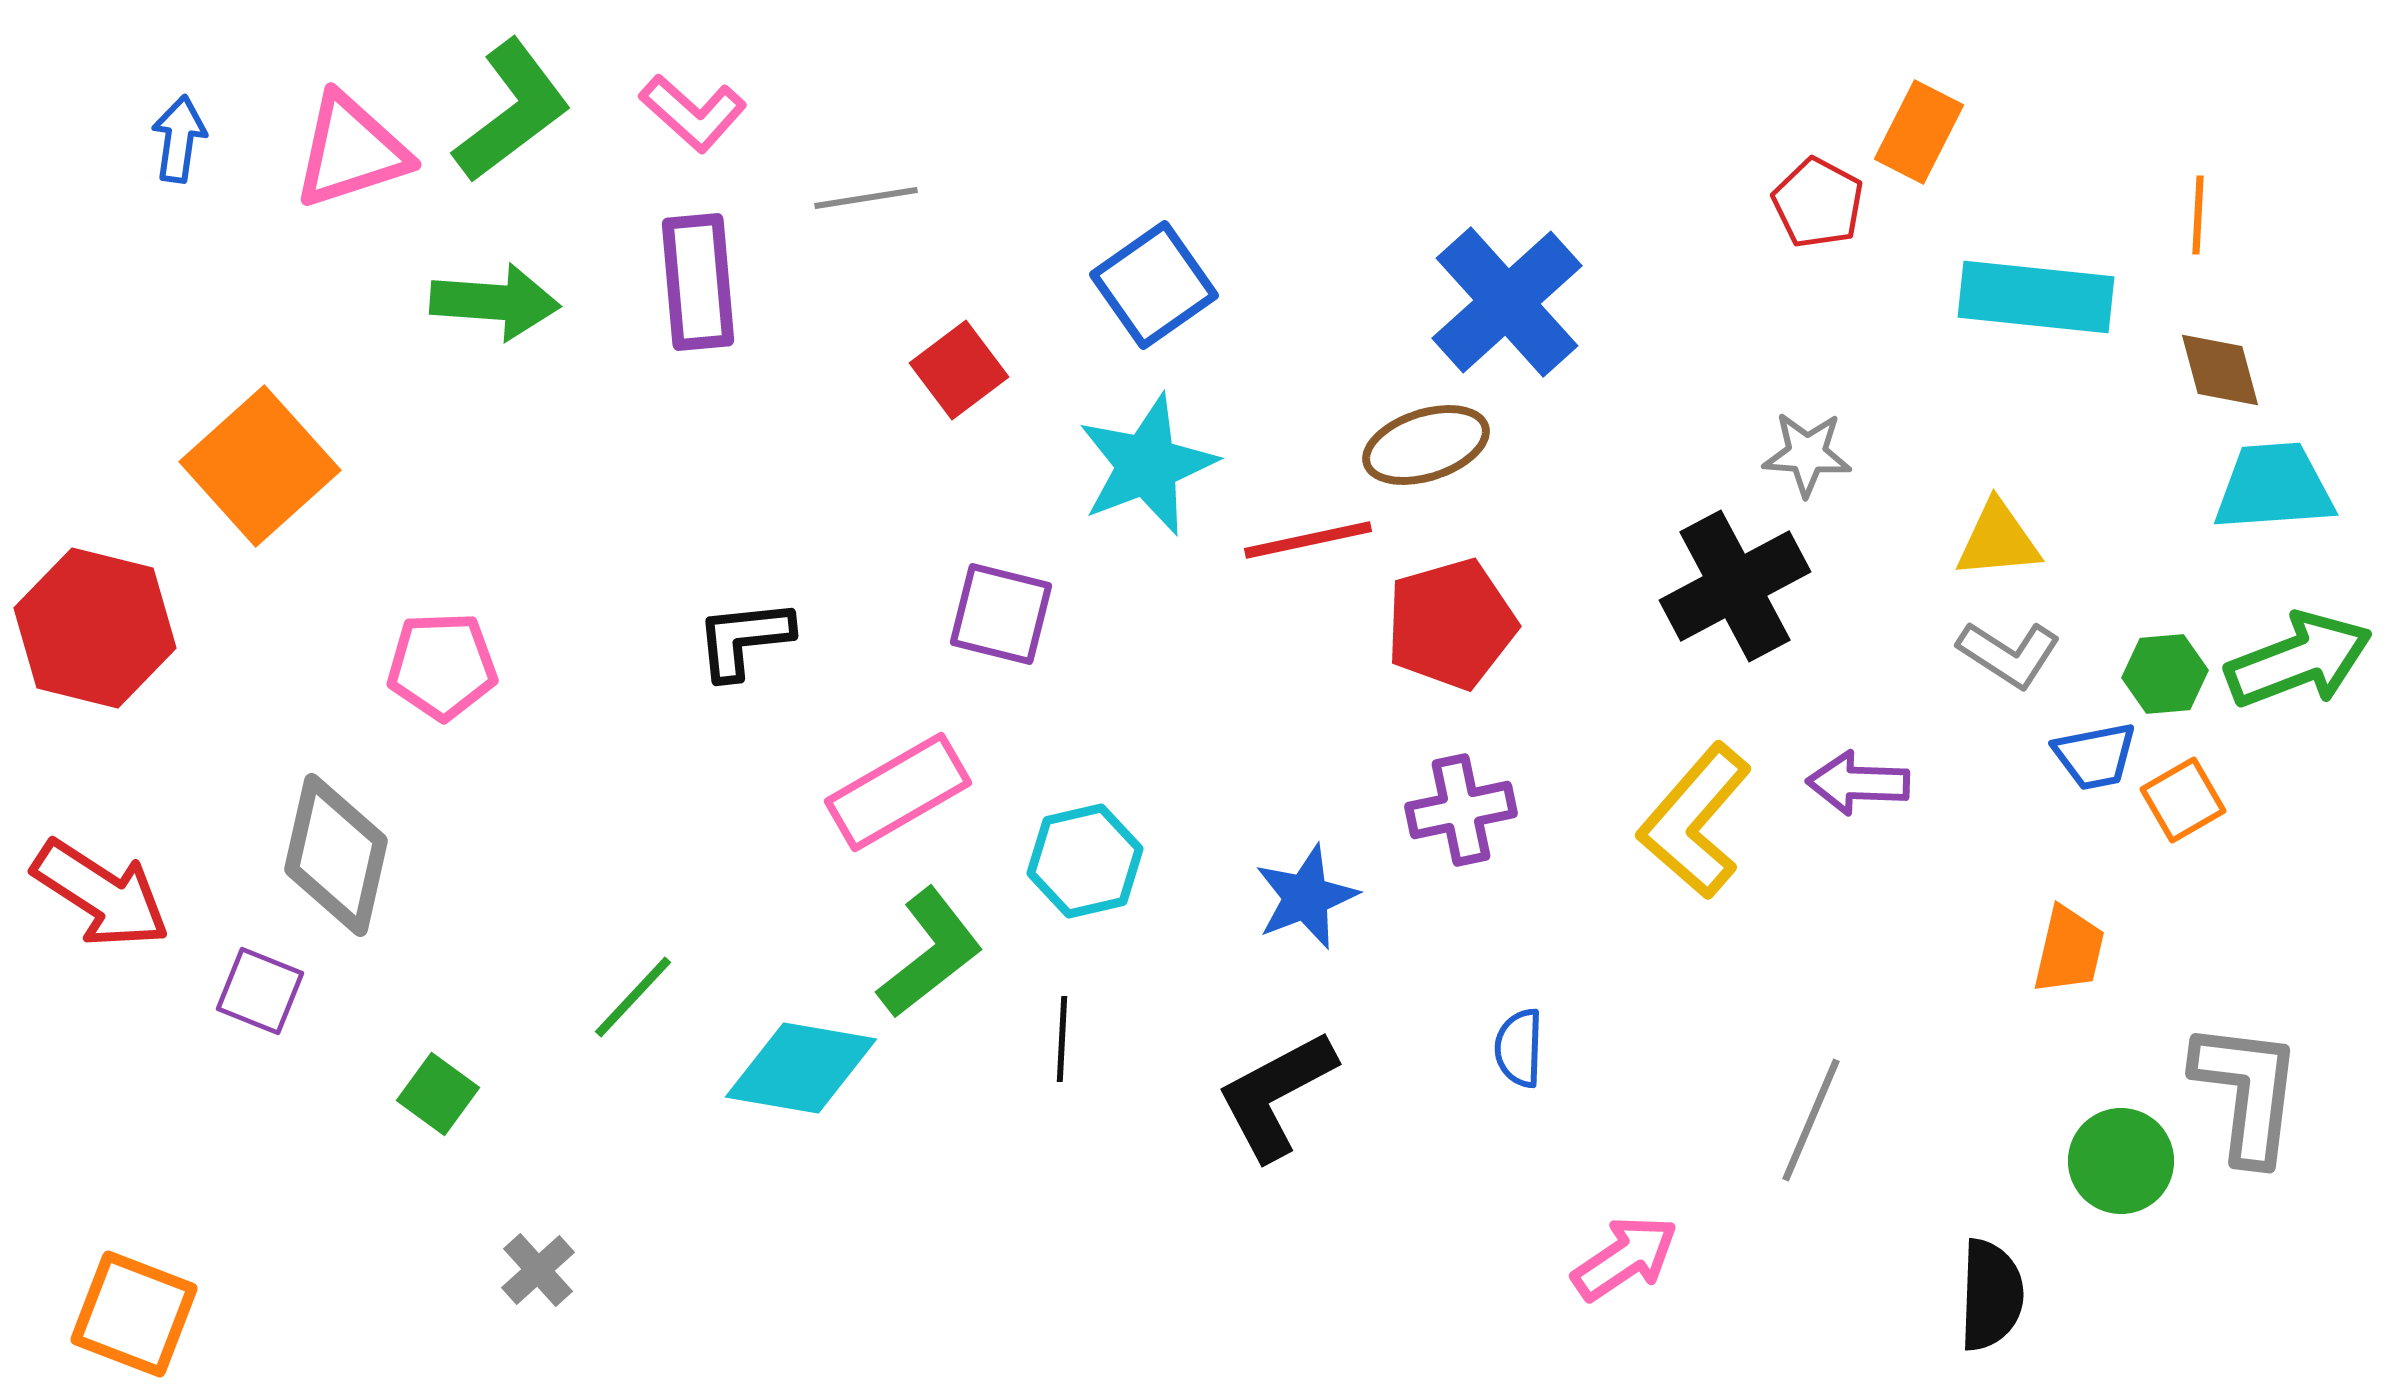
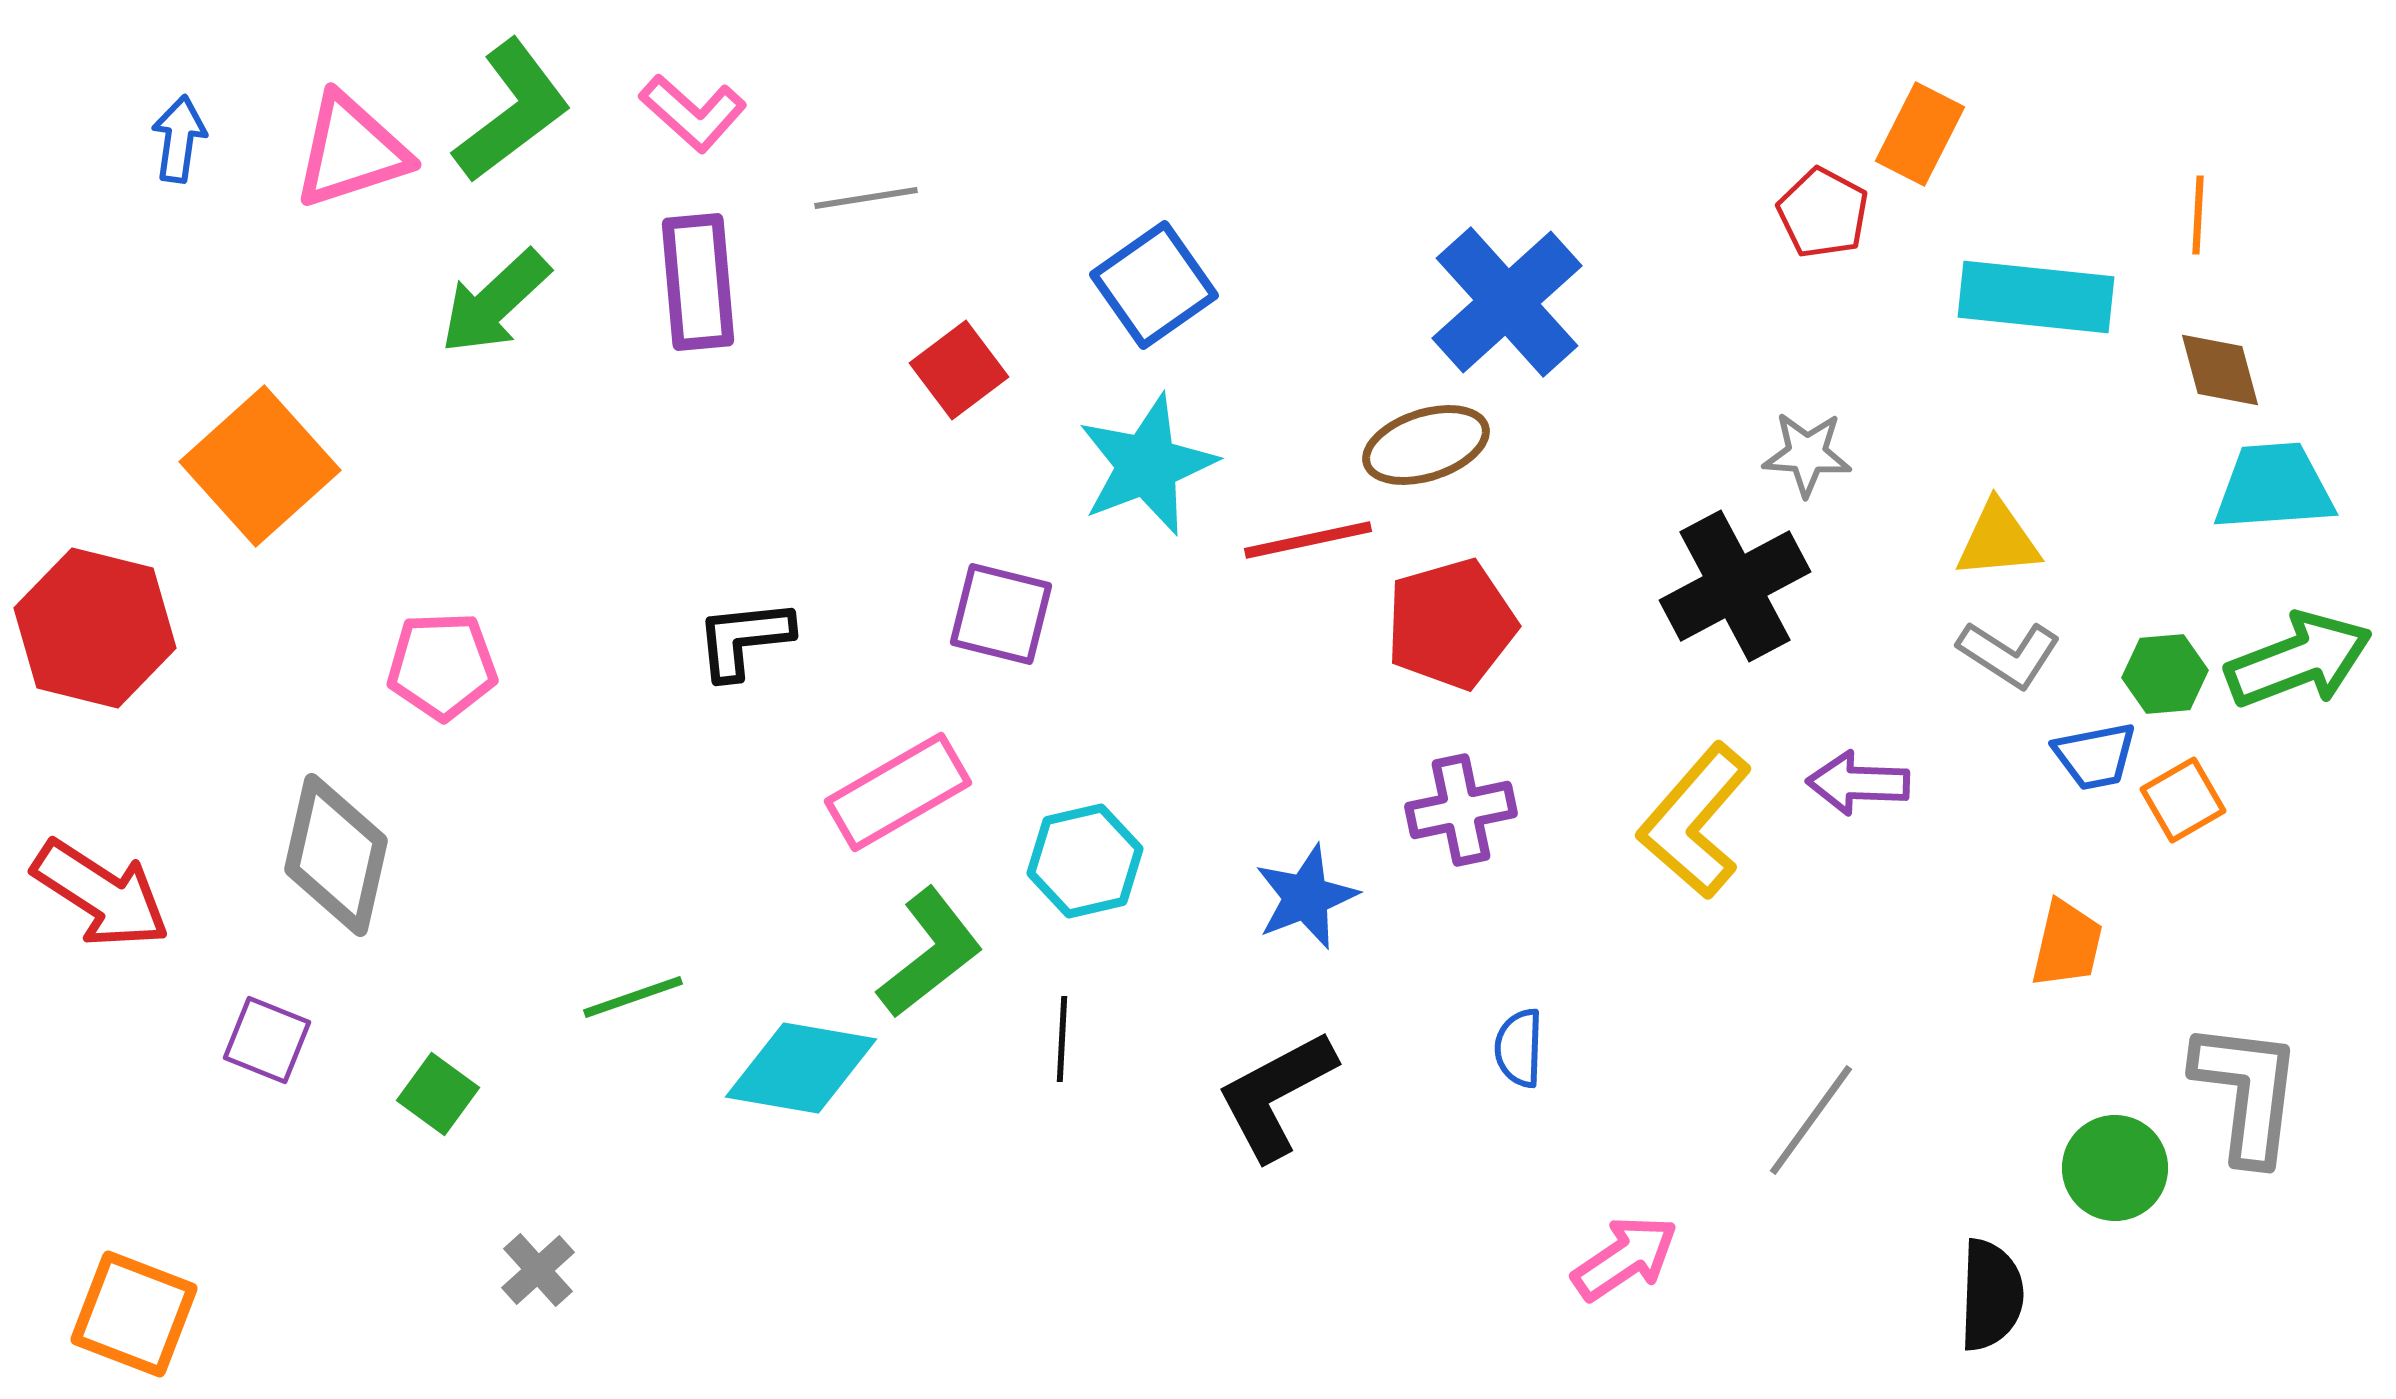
orange rectangle at (1919, 132): moved 1 px right, 2 px down
red pentagon at (1818, 203): moved 5 px right, 10 px down
green arrow at (495, 302): rotated 133 degrees clockwise
orange trapezoid at (2069, 950): moved 2 px left, 6 px up
purple square at (260, 991): moved 7 px right, 49 px down
green line at (633, 997): rotated 28 degrees clockwise
gray line at (1811, 1120): rotated 13 degrees clockwise
green circle at (2121, 1161): moved 6 px left, 7 px down
